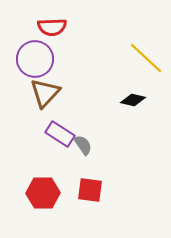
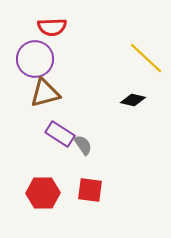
brown triangle: rotated 32 degrees clockwise
